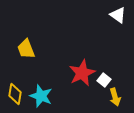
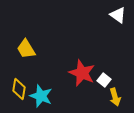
yellow trapezoid: rotated 10 degrees counterclockwise
red star: rotated 24 degrees counterclockwise
yellow diamond: moved 4 px right, 5 px up
